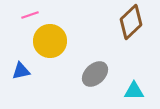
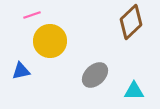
pink line: moved 2 px right
gray ellipse: moved 1 px down
